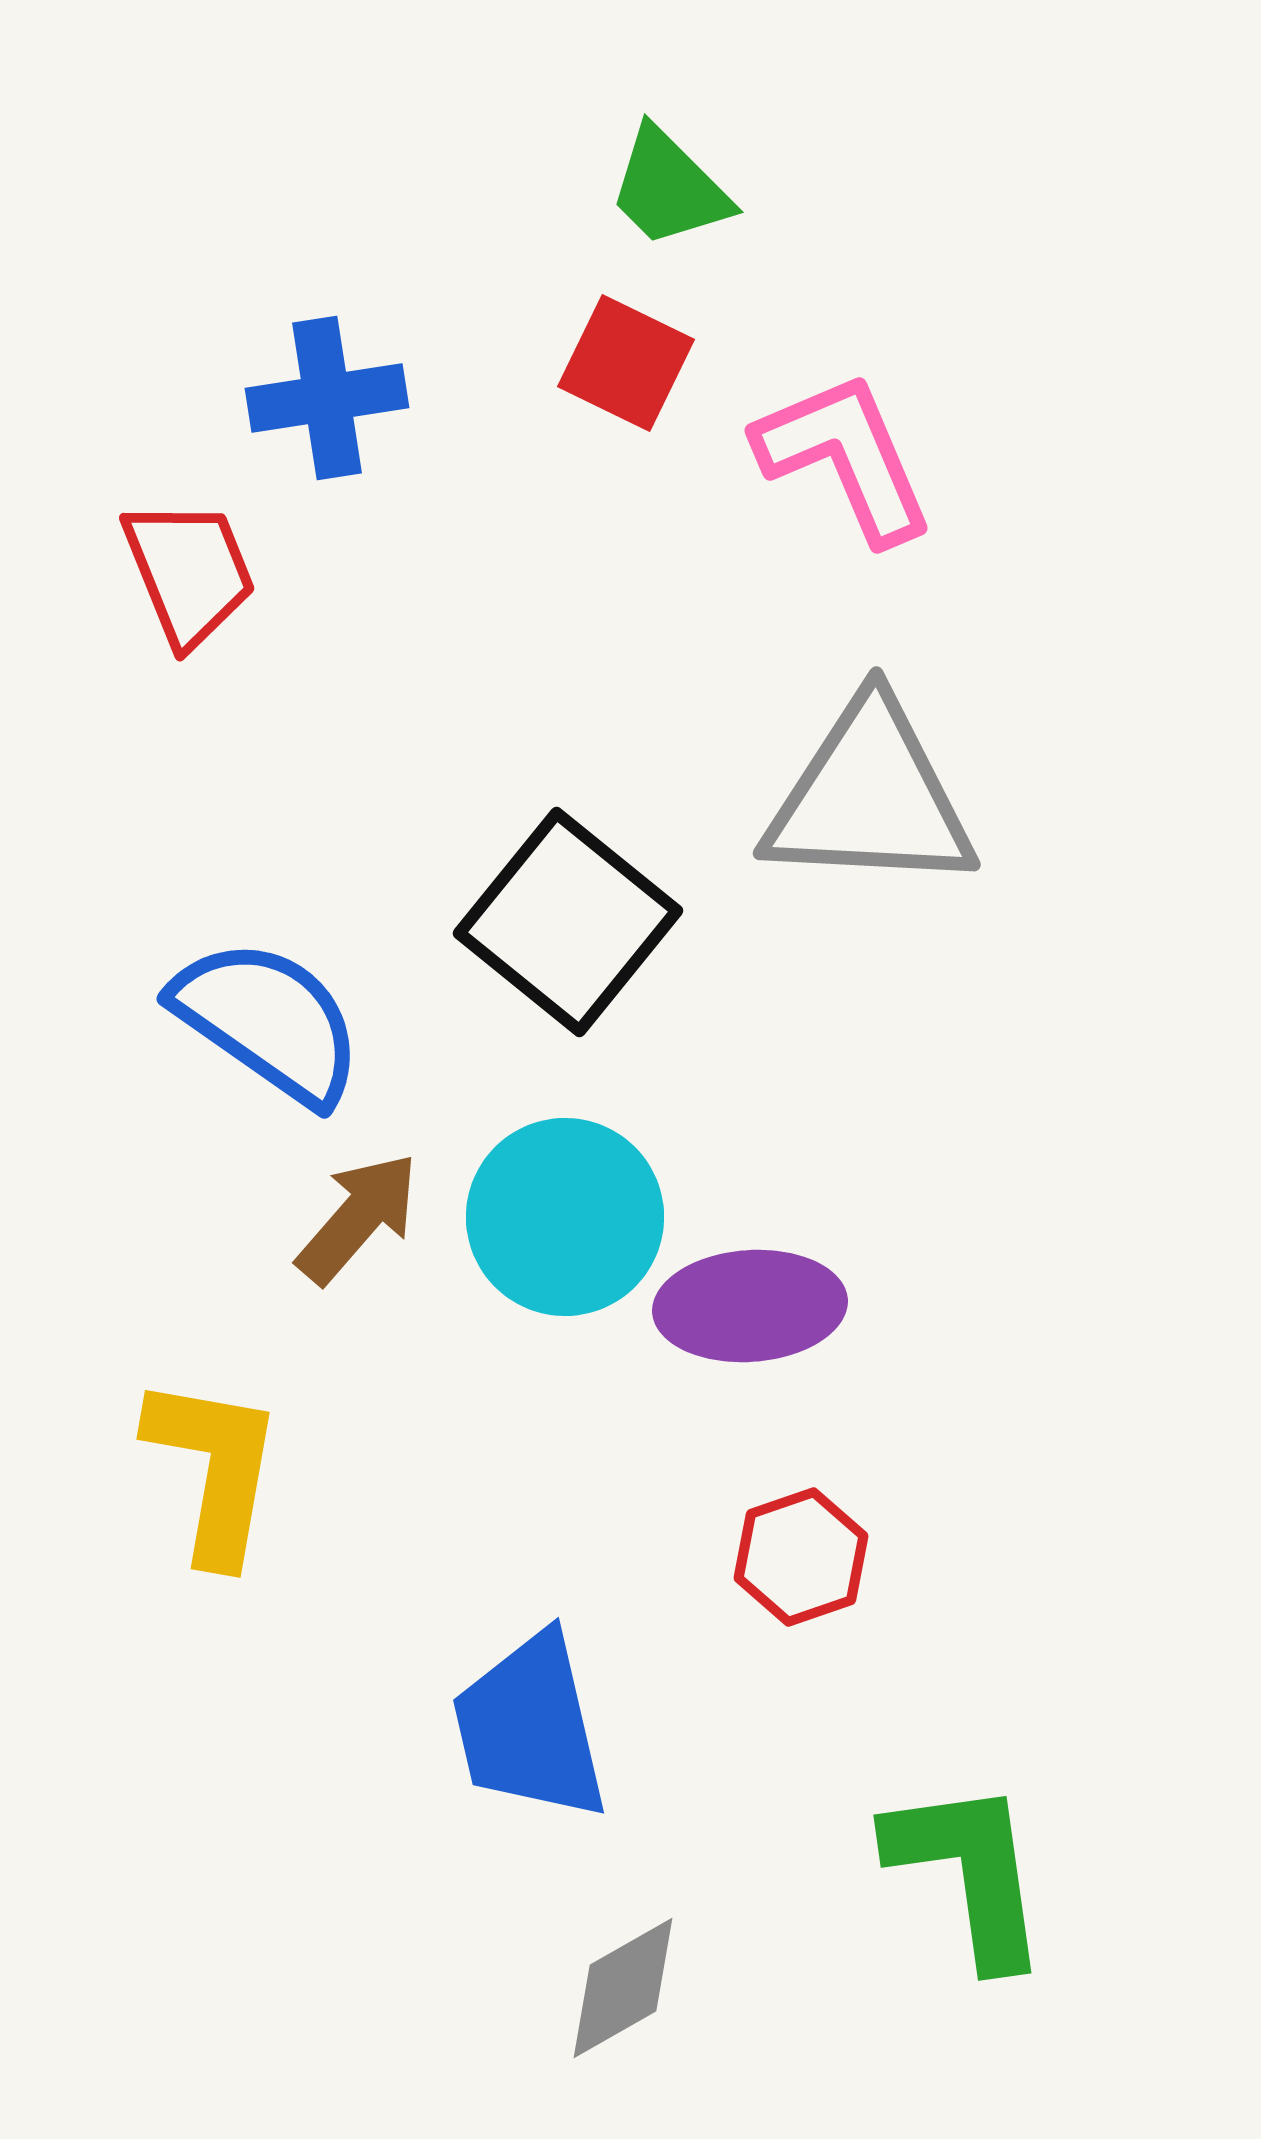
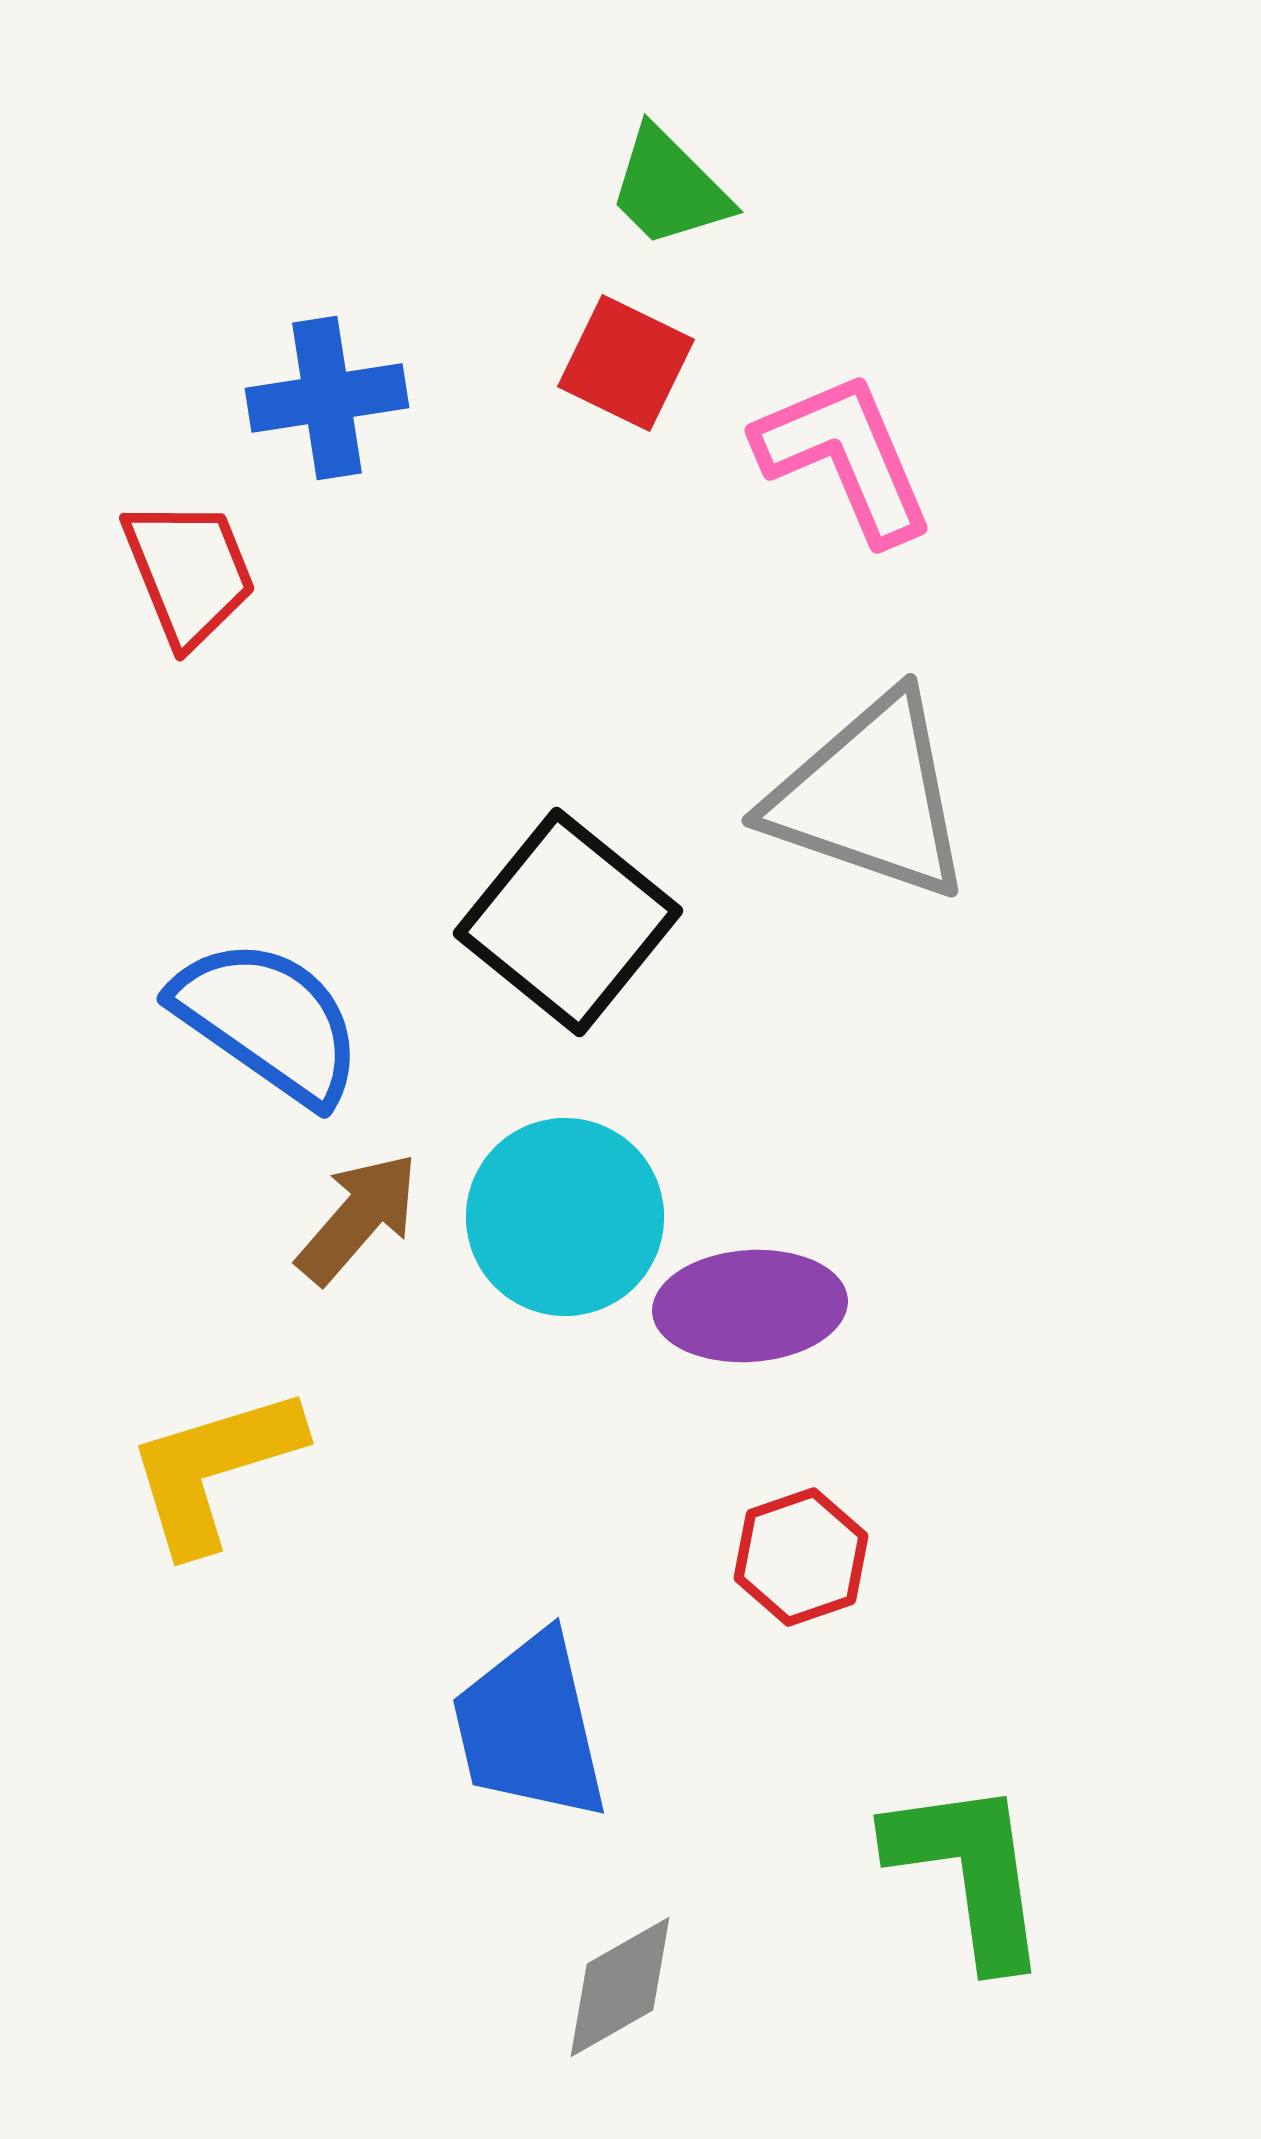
gray triangle: rotated 16 degrees clockwise
yellow L-shape: rotated 117 degrees counterclockwise
gray diamond: moved 3 px left, 1 px up
